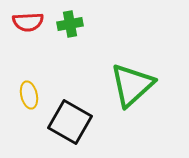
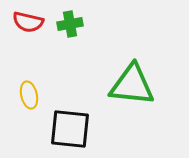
red semicircle: rotated 16 degrees clockwise
green triangle: rotated 48 degrees clockwise
black square: moved 7 px down; rotated 24 degrees counterclockwise
